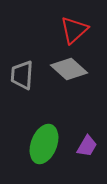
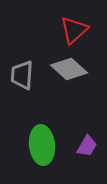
green ellipse: moved 2 px left, 1 px down; rotated 27 degrees counterclockwise
